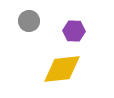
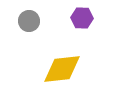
purple hexagon: moved 8 px right, 13 px up
